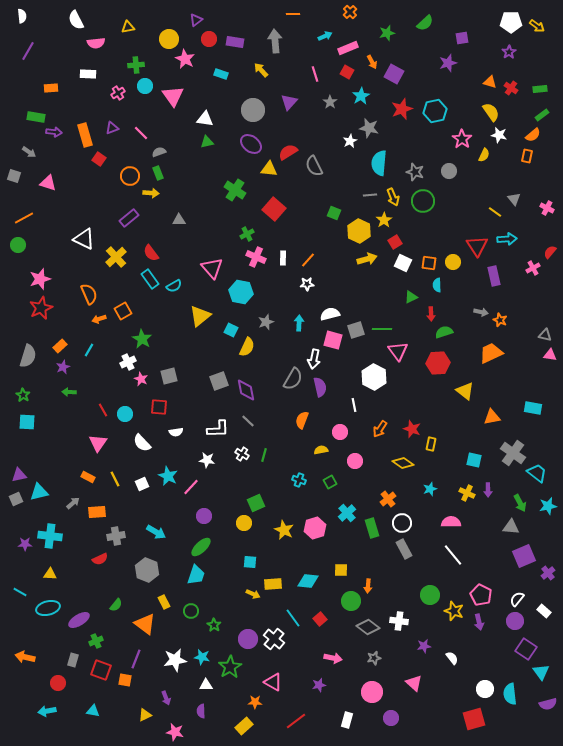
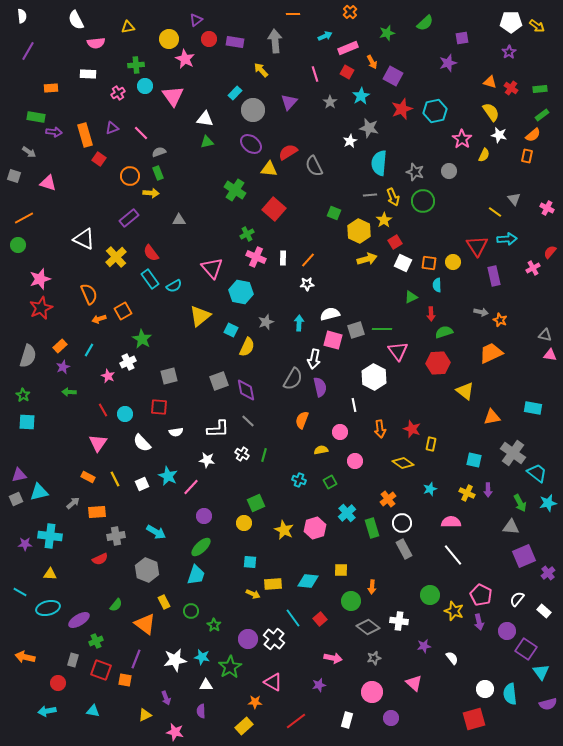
cyan rectangle at (221, 74): moved 14 px right, 19 px down; rotated 64 degrees counterclockwise
purple square at (394, 74): moved 1 px left, 2 px down
pink star at (141, 379): moved 33 px left, 3 px up
orange arrow at (380, 429): rotated 42 degrees counterclockwise
cyan star at (548, 506): moved 3 px up
orange arrow at (368, 586): moved 4 px right, 1 px down
purple circle at (515, 621): moved 8 px left, 10 px down
